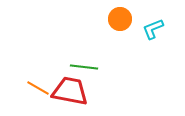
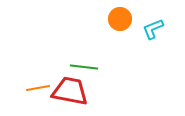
orange line: rotated 40 degrees counterclockwise
